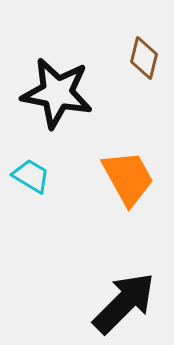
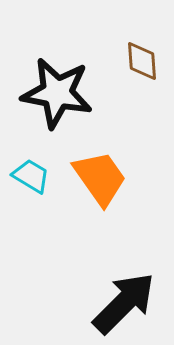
brown diamond: moved 2 px left, 3 px down; rotated 18 degrees counterclockwise
orange trapezoid: moved 28 px left; rotated 6 degrees counterclockwise
